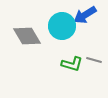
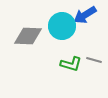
gray diamond: moved 1 px right; rotated 56 degrees counterclockwise
green L-shape: moved 1 px left
